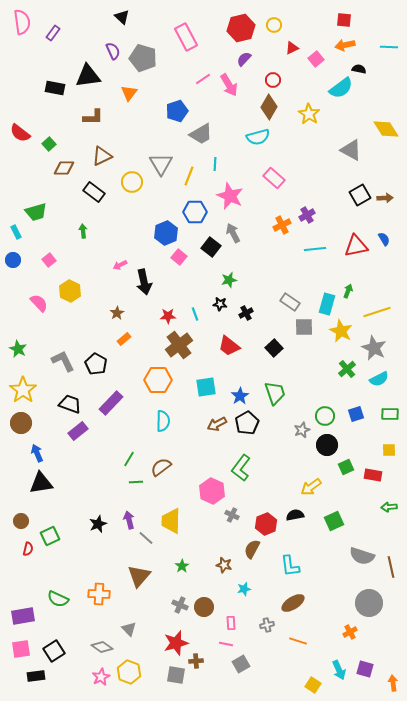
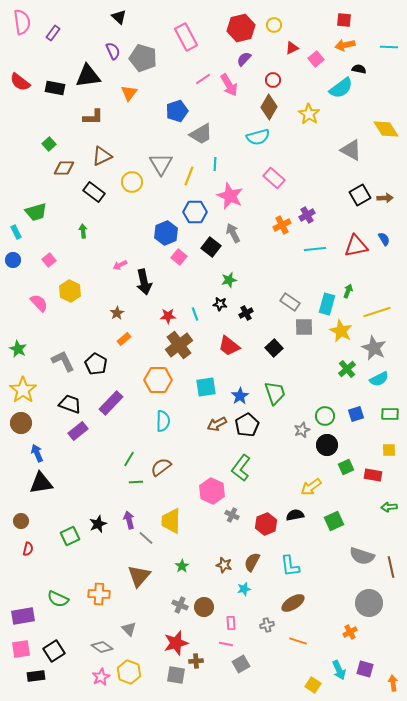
black triangle at (122, 17): moved 3 px left
red semicircle at (20, 133): moved 51 px up
black pentagon at (247, 423): moved 2 px down
green square at (50, 536): moved 20 px right
brown semicircle at (252, 549): moved 13 px down
